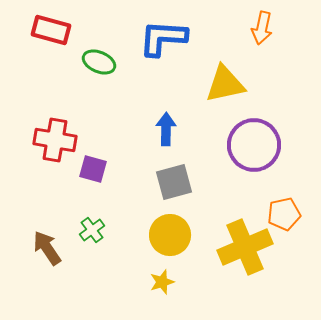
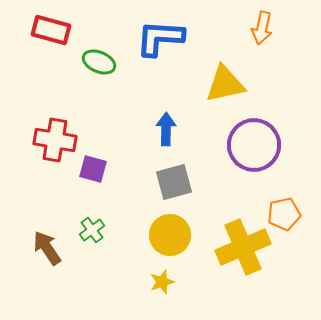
blue L-shape: moved 3 px left
yellow cross: moved 2 px left
